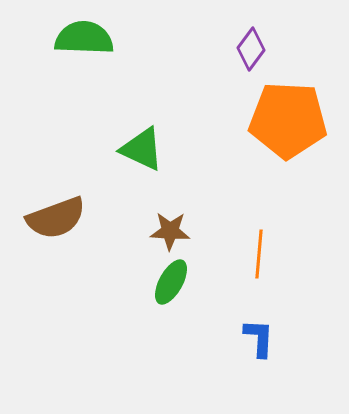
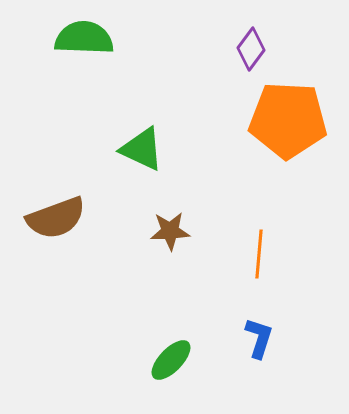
brown star: rotated 6 degrees counterclockwise
green ellipse: moved 78 px down; rotated 15 degrees clockwise
blue L-shape: rotated 15 degrees clockwise
